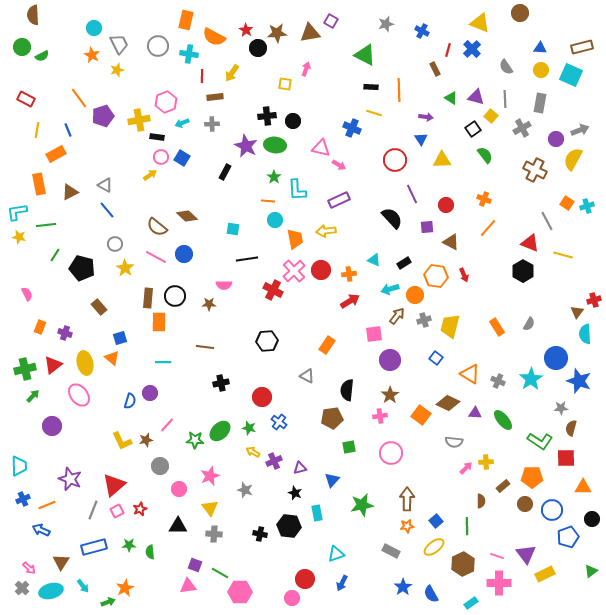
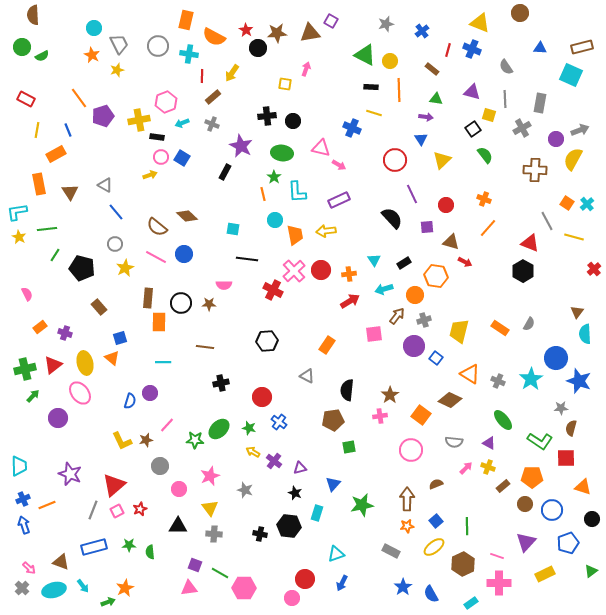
blue cross at (422, 31): rotated 24 degrees clockwise
blue cross at (472, 49): rotated 24 degrees counterclockwise
brown rectangle at (435, 69): moved 3 px left; rotated 24 degrees counterclockwise
yellow circle at (541, 70): moved 151 px left, 9 px up
brown rectangle at (215, 97): moved 2 px left; rotated 35 degrees counterclockwise
purple triangle at (476, 97): moved 4 px left, 5 px up
green triangle at (451, 98): moved 15 px left, 1 px down; rotated 24 degrees counterclockwise
yellow square at (491, 116): moved 2 px left, 1 px up; rotated 24 degrees counterclockwise
gray cross at (212, 124): rotated 24 degrees clockwise
green ellipse at (275, 145): moved 7 px right, 8 px down
purple star at (246, 146): moved 5 px left
yellow triangle at (442, 160): rotated 42 degrees counterclockwise
brown cross at (535, 170): rotated 25 degrees counterclockwise
yellow arrow at (150, 175): rotated 16 degrees clockwise
cyan L-shape at (297, 190): moved 2 px down
brown triangle at (70, 192): rotated 36 degrees counterclockwise
orange line at (268, 201): moved 5 px left, 7 px up; rotated 72 degrees clockwise
cyan cross at (587, 206): moved 2 px up; rotated 24 degrees counterclockwise
blue line at (107, 210): moved 9 px right, 2 px down
green line at (46, 225): moved 1 px right, 4 px down
yellow star at (19, 237): rotated 16 degrees clockwise
orange trapezoid at (295, 239): moved 4 px up
brown triangle at (451, 242): rotated 12 degrees counterclockwise
yellow line at (563, 255): moved 11 px right, 18 px up
black line at (247, 259): rotated 15 degrees clockwise
cyan triangle at (374, 260): rotated 32 degrees clockwise
yellow star at (125, 268): rotated 12 degrees clockwise
red arrow at (464, 275): moved 1 px right, 13 px up; rotated 40 degrees counterclockwise
cyan arrow at (390, 289): moved 6 px left
black circle at (175, 296): moved 6 px right, 7 px down
red cross at (594, 300): moved 31 px up; rotated 24 degrees counterclockwise
yellow trapezoid at (450, 326): moved 9 px right, 5 px down
orange rectangle at (40, 327): rotated 32 degrees clockwise
orange rectangle at (497, 327): moved 3 px right, 1 px down; rotated 24 degrees counterclockwise
purple circle at (390, 360): moved 24 px right, 14 px up
pink ellipse at (79, 395): moved 1 px right, 2 px up
brown diamond at (448, 403): moved 2 px right, 3 px up
purple triangle at (475, 413): moved 14 px right, 30 px down; rotated 24 degrees clockwise
brown pentagon at (332, 418): moved 1 px right, 2 px down
purple circle at (52, 426): moved 6 px right, 8 px up
green ellipse at (220, 431): moved 1 px left, 2 px up
pink circle at (391, 453): moved 20 px right, 3 px up
purple cross at (274, 461): rotated 28 degrees counterclockwise
yellow cross at (486, 462): moved 2 px right, 5 px down; rotated 24 degrees clockwise
purple star at (70, 479): moved 5 px up
blue triangle at (332, 480): moved 1 px right, 4 px down
orange triangle at (583, 487): rotated 18 degrees clockwise
brown semicircle at (481, 501): moved 45 px left, 17 px up; rotated 112 degrees counterclockwise
cyan rectangle at (317, 513): rotated 28 degrees clockwise
blue arrow at (41, 530): moved 17 px left, 5 px up; rotated 48 degrees clockwise
blue pentagon at (568, 537): moved 6 px down
purple triangle at (526, 554): moved 12 px up; rotated 20 degrees clockwise
brown triangle at (61, 562): rotated 42 degrees counterclockwise
pink triangle at (188, 586): moved 1 px right, 2 px down
cyan ellipse at (51, 591): moved 3 px right, 1 px up
pink hexagon at (240, 592): moved 4 px right, 4 px up
